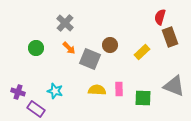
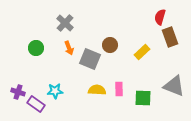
orange arrow: rotated 24 degrees clockwise
cyan star: rotated 21 degrees counterclockwise
purple rectangle: moved 5 px up
